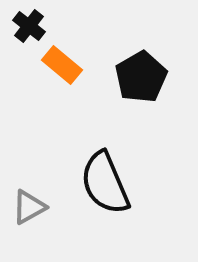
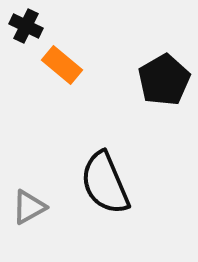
black cross: moved 3 px left; rotated 12 degrees counterclockwise
black pentagon: moved 23 px right, 3 px down
